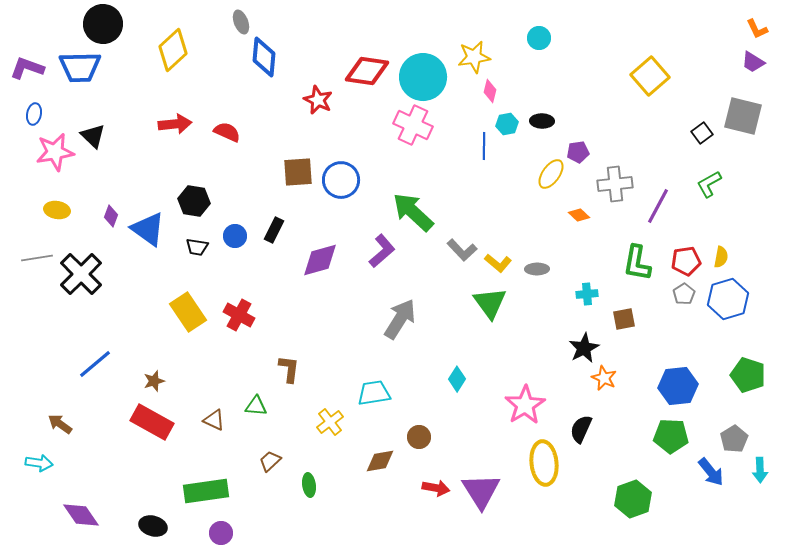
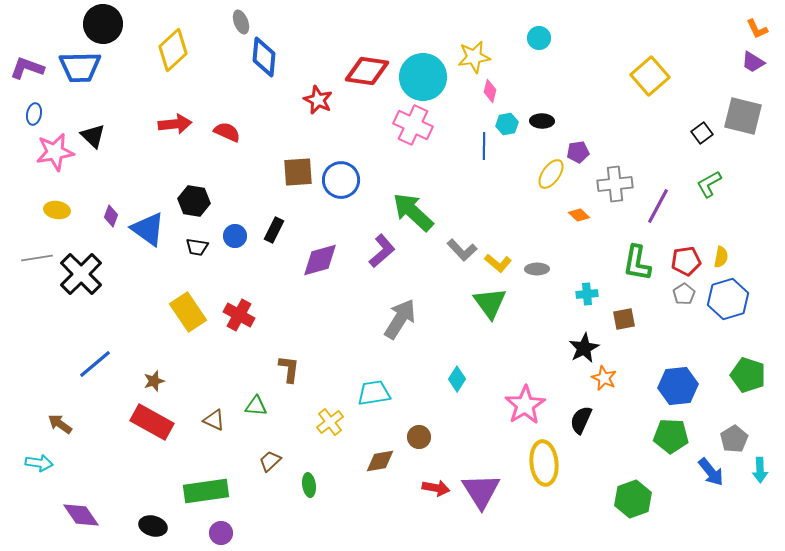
black semicircle at (581, 429): moved 9 px up
